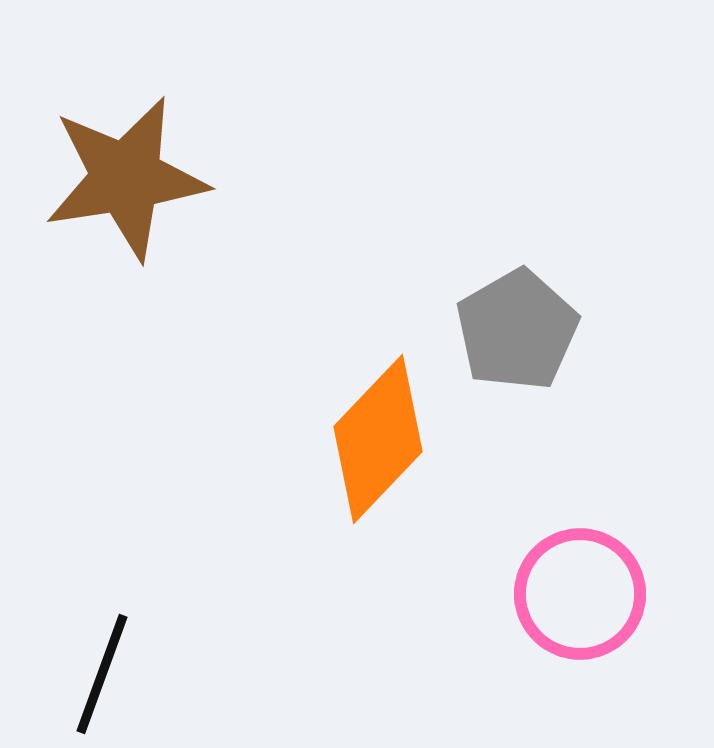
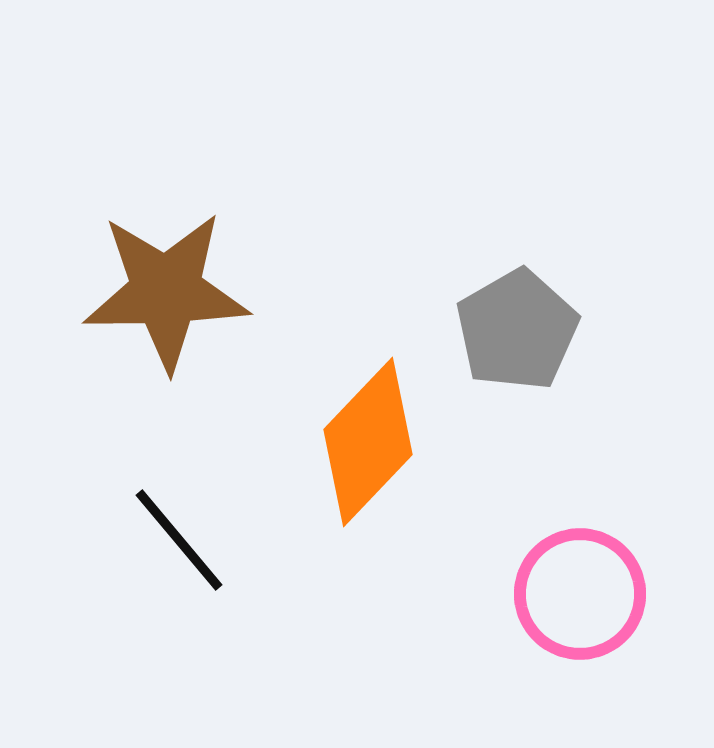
brown star: moved 40 px right, 113 px down; rotated 8 degrees clockwise
orange diamond: moved 10 px left, 3 px down
black line: moved 77 px right, 134 px up; rotated 60 degrees counterclockwise
